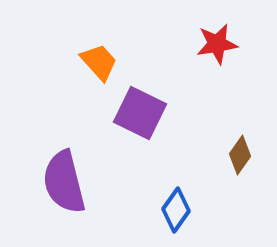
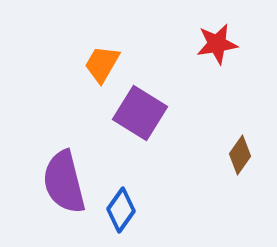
orange trapezoid: moved 3 px right, 2 px down; rotated 108 degrees counterclockwise
purple square: rotated 6 degrees clockwise
blue diamond: moved 55 px left
